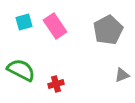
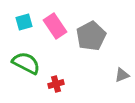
gray pentagon: moved 17 px left, 6 px down
green semicircle: moved 5 px right, 7 px up
